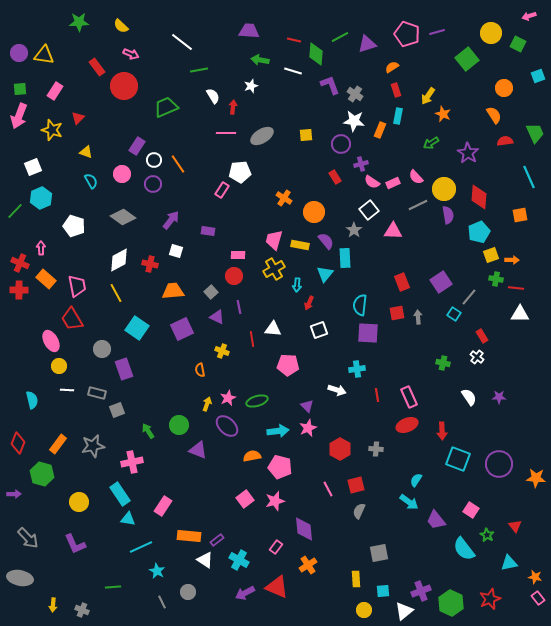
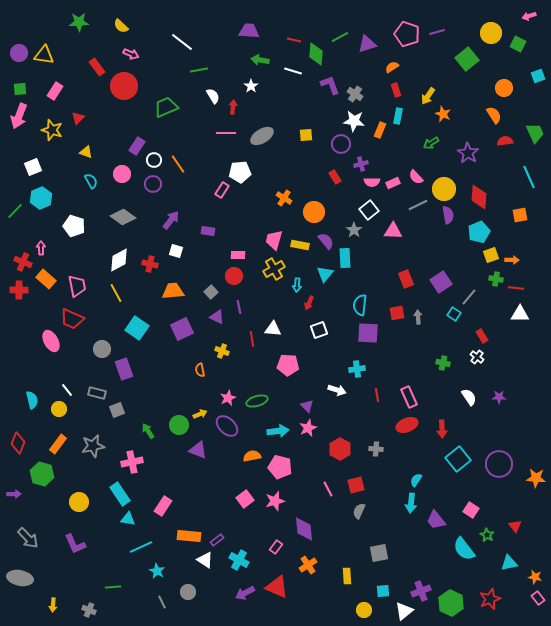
white star at (251, 86): rotated 16 degrees counterclockwise
pink semicircle at (372, 182): rotated 35 degrees counterclockwise
red cross at (20, 263): moved 3 px right, 1 px up
red rectangle at (402, 282): moved 4 px right, 3 px up
red trapezoid at (72, 319): rotated 35 degrees counterclockwise
yellow circle at (59, 366): moved 43 px down
white line at (67, 390): rotated 48 degrees clockwise
yellow arrow at (207, 404): moved 7 px left, 10 px down; rotated 48 degrees clockwise
red arrow at (442, 431): moved 2 px up
cyan square at (458, 459): rotated 30 degrees clockwise
cyan arrow at (409, 502): moved 2 px right, 1 px down; rotated 60 degrees clockwise
yellow rectangle at (356, 579): moved 9 px left, 3 px up
gray cross at (82, 610): moved 7 px right
